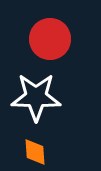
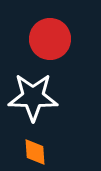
white star: moved 3 px left
